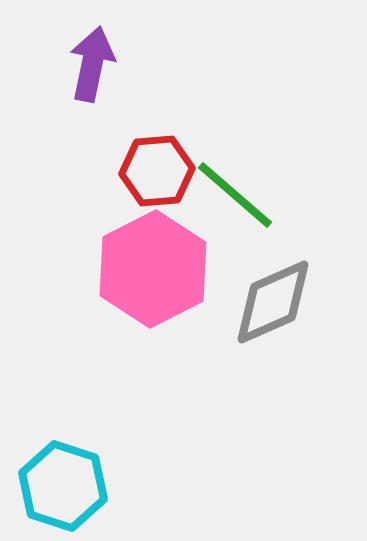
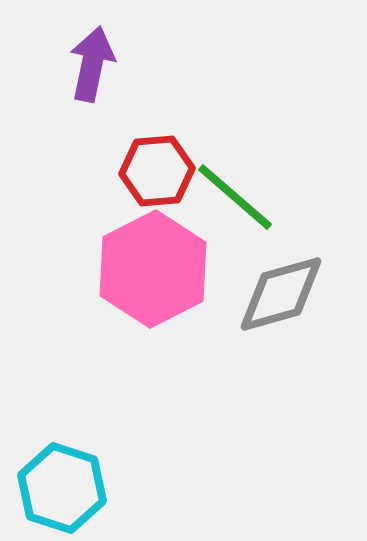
green line: moved 2 px down
gray diamond: moved 8 px right, 8 px up; rotated 8 degrees clockwise
cyan hexagon: moved 1 px left, 2 px down
